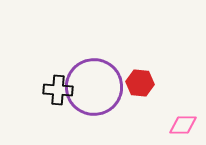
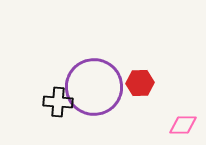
red hexagon: rotated 8 degrees counterclockwise
black cross: moved 12 px down
